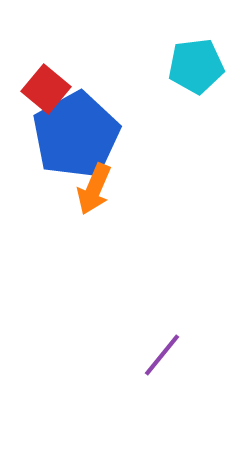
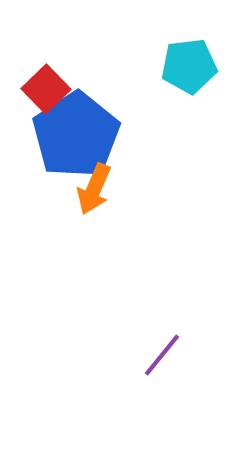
cyan pentagon: moved 7 px left
red square: rotated 6 degrees clockwise
blue pentagon: rotated 4 degrees counterclockwise
